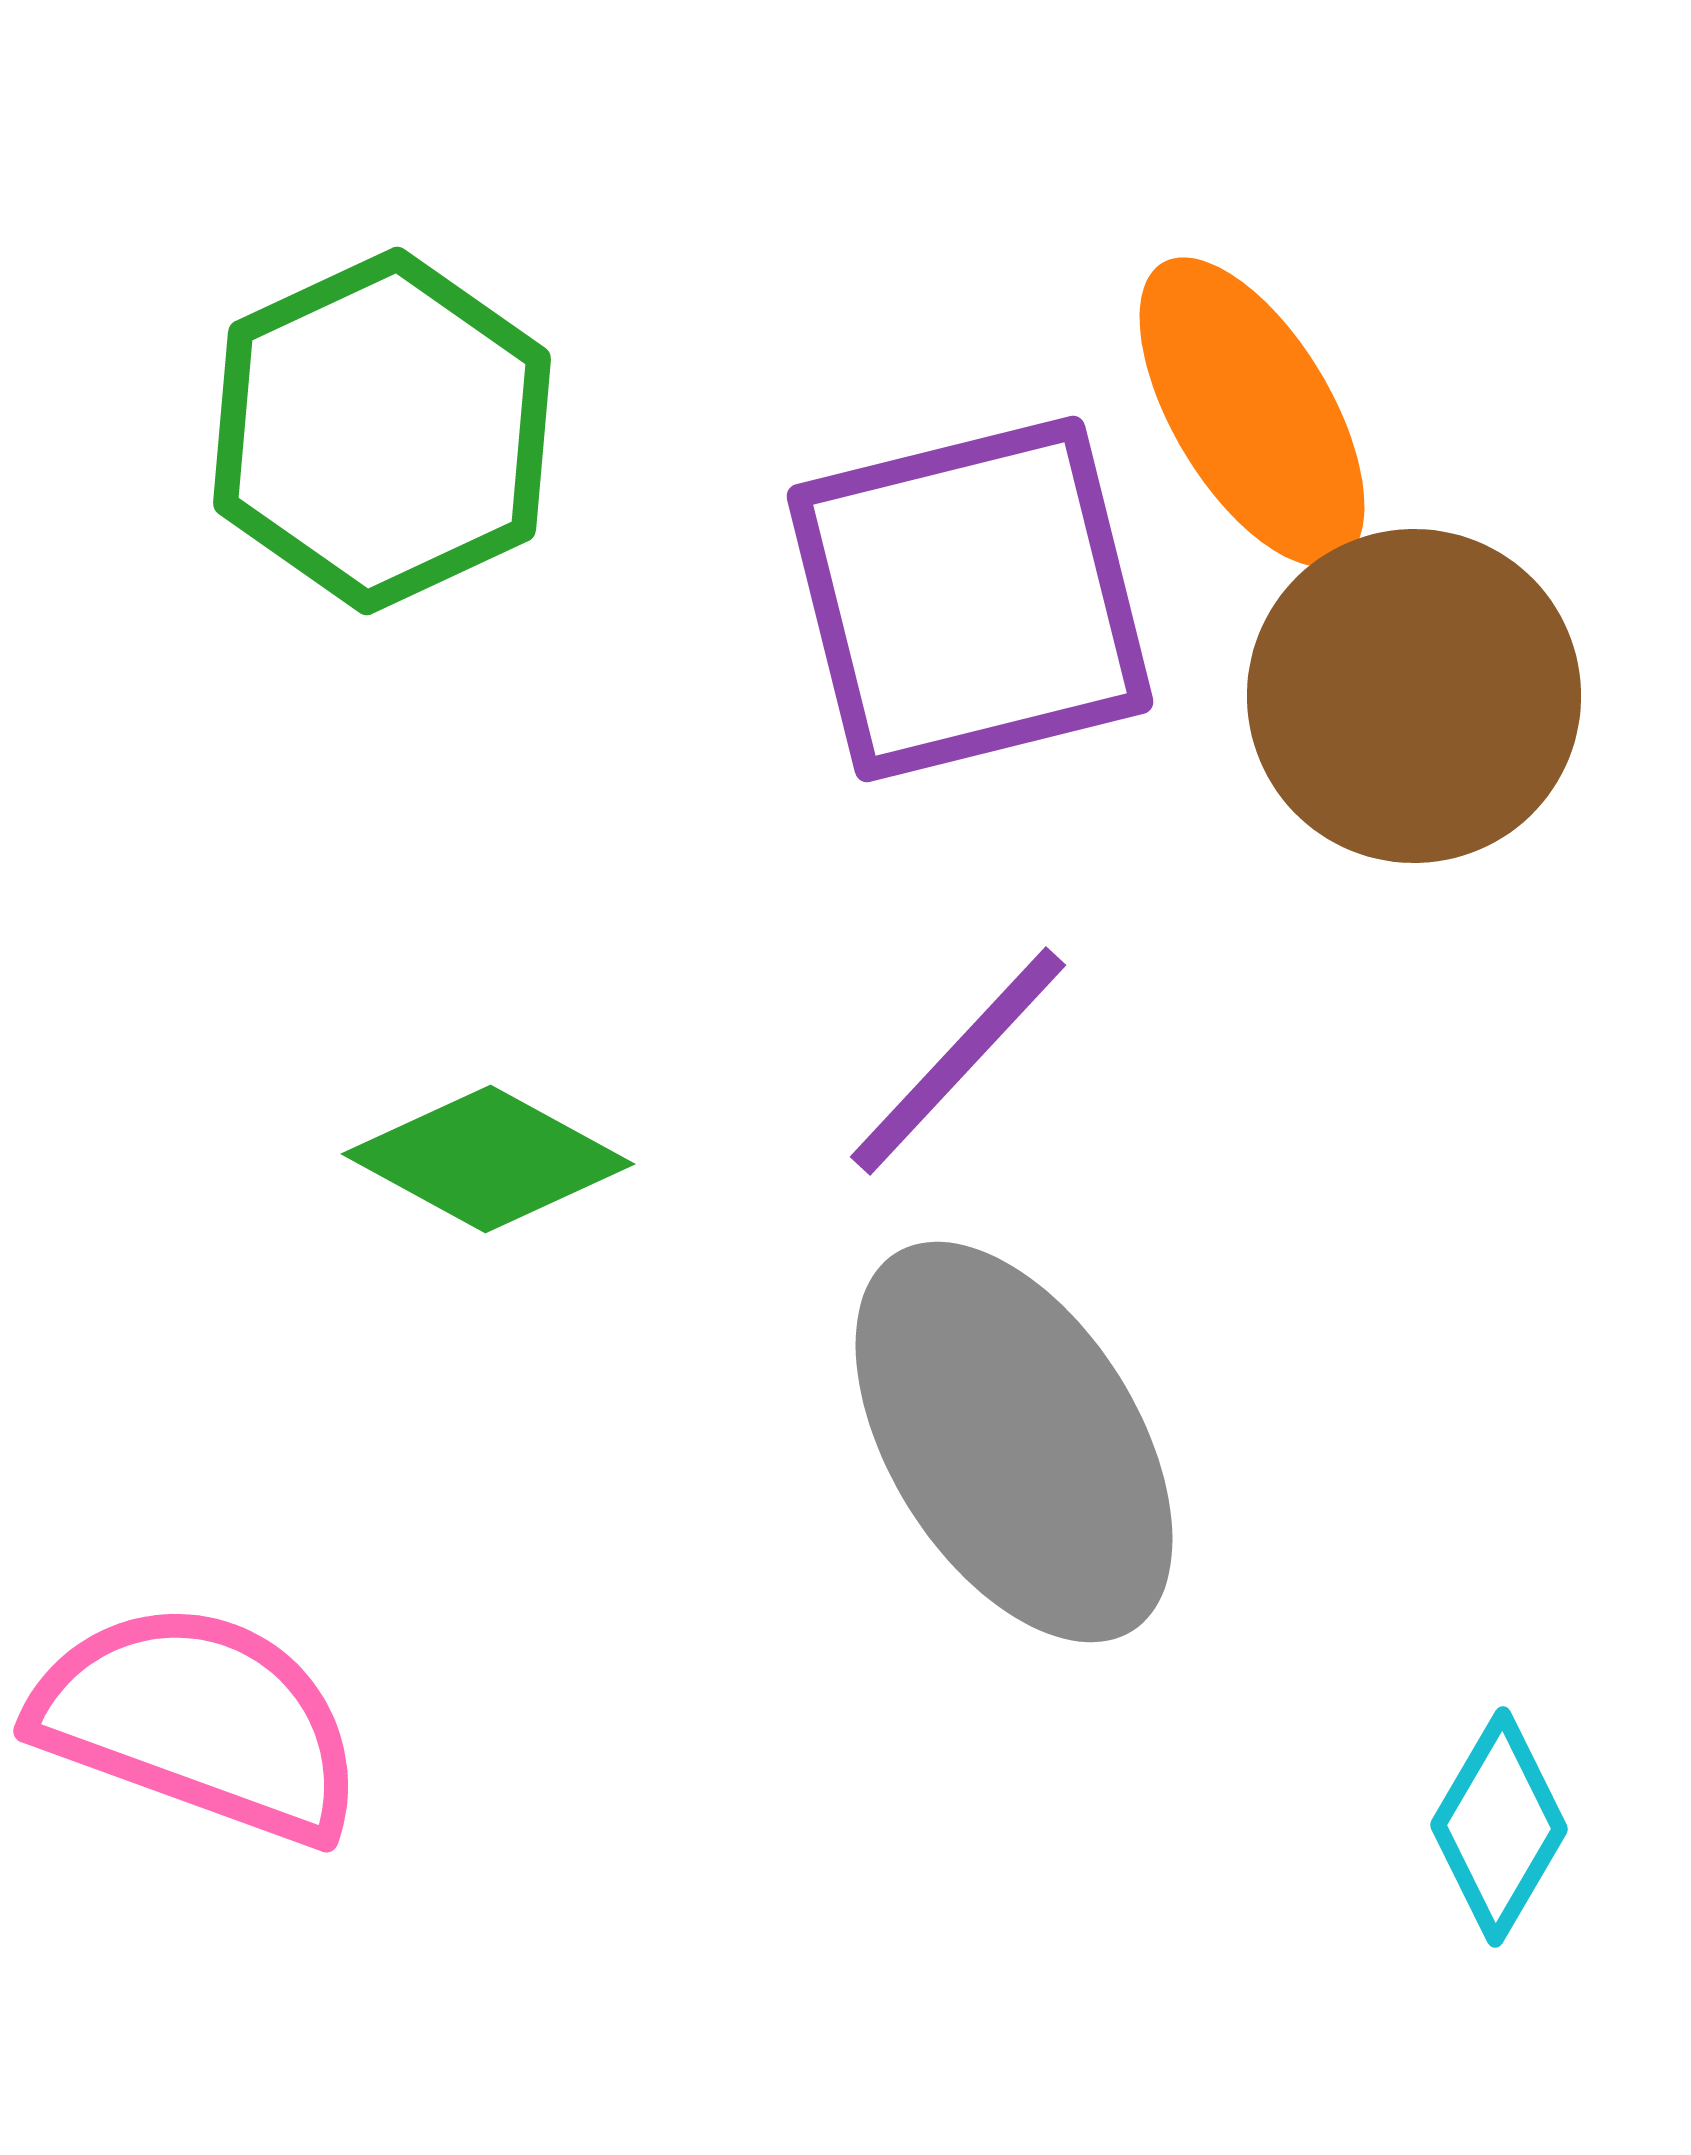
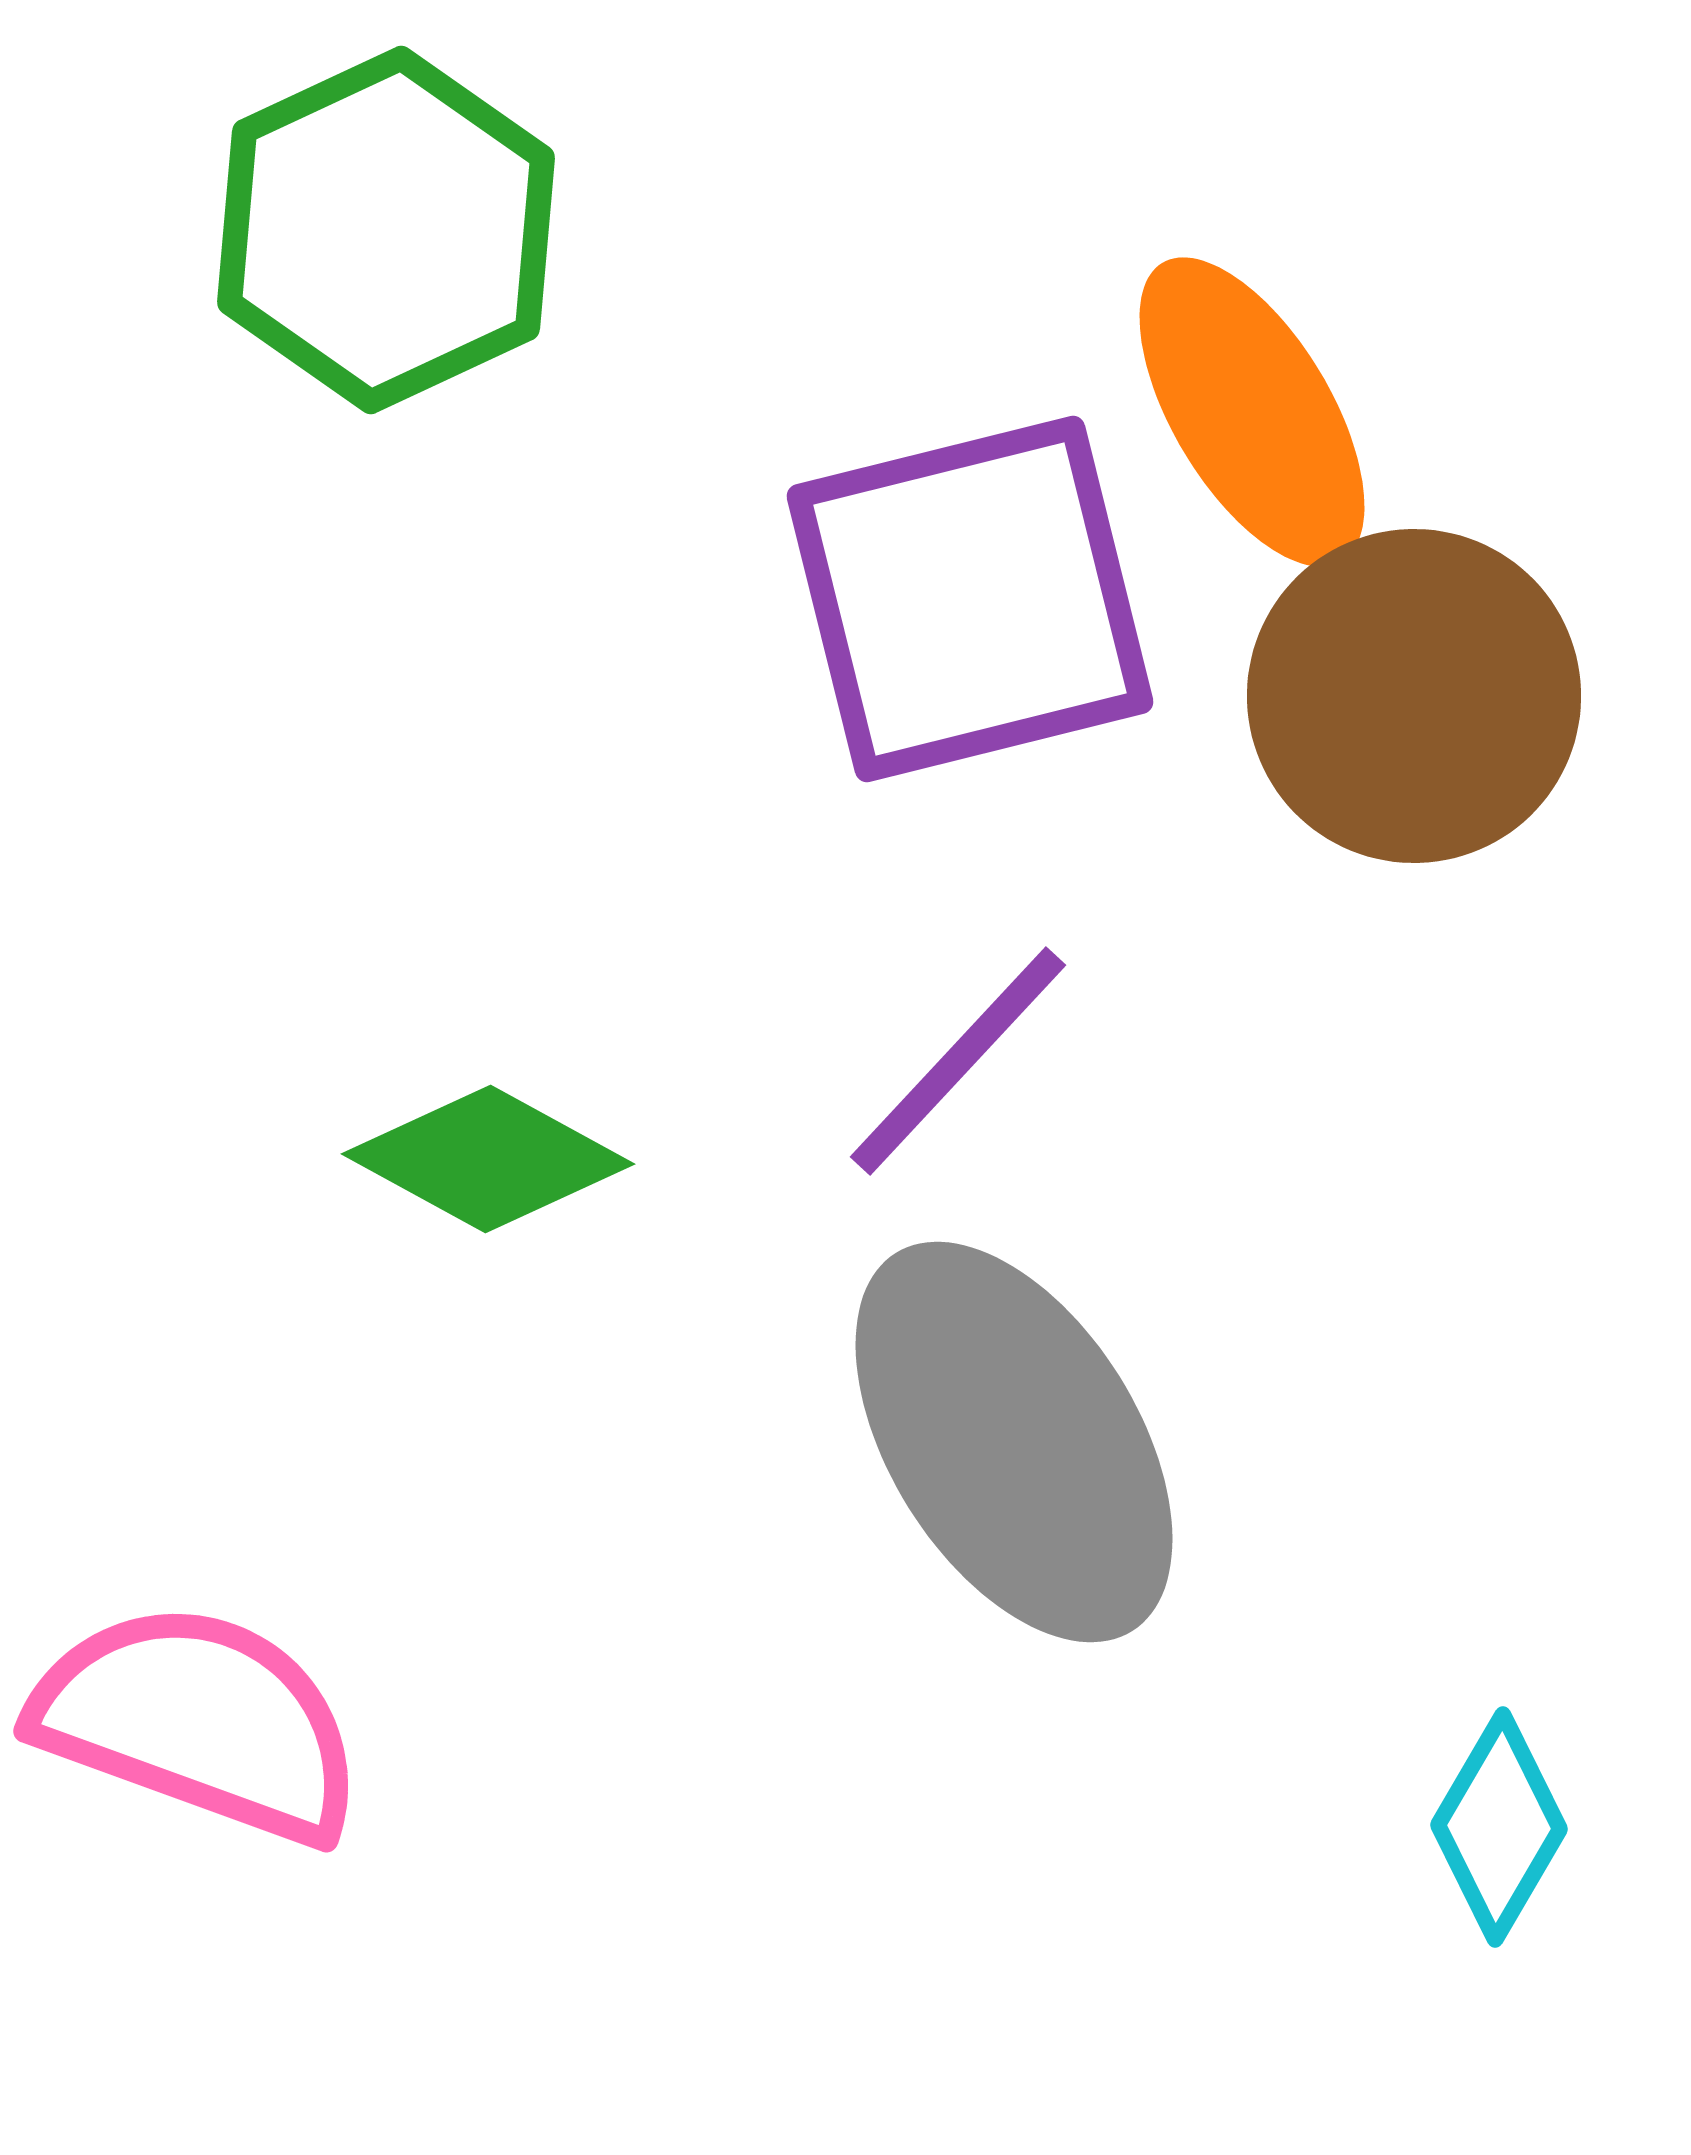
green hexagon: moved 4 px right, 201 px up
